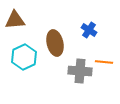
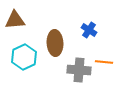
brown ellipse: rotated 10 degrees clockwise
gray cross: moved 1 px left, 1 px up
